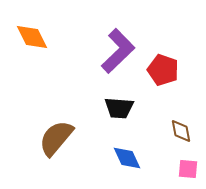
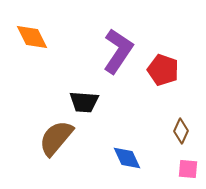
purple L-shape: rotated 12 degrees counterclockwise
black trapezoid: moved 35 px left, 6 px up
brown diamond: rotated 35 degrees clockwise
